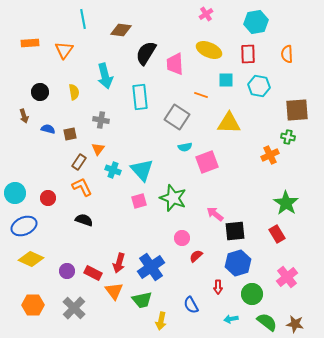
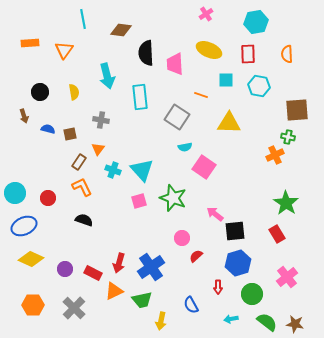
black semicircle at (146, 53): rotated 35 degrees counterclockwise
cyan arrow at (105, 76): moved 2 px right
orange cross at (270, 155): moved 5 px right
pink square at (207, 162): moved 3 px left, 5 px down; rotated 35 degrees counterclockwise
purple circle at (67, 271): moved 2 px left, 2 px up
orange triangle at (114, 291): rotated 42 degrees clockwise
